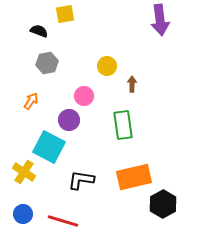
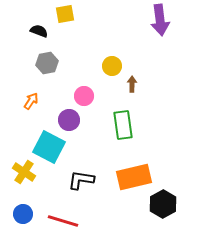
yellow circle: moved 5 px right
